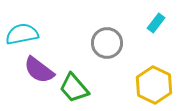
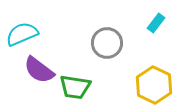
cyan semicircle: rotated 12 degrees counterclockwise
green trapezoid: moved 1 px right, 1 px up; rotated 40 degrees counterclockwise
